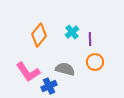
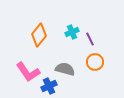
cyan cross: rotated 16 degrees clockwise
purple line: rotated 24 degrees counterclockwise
